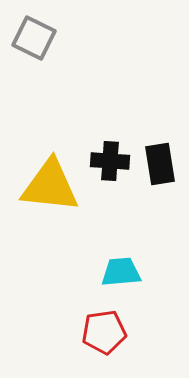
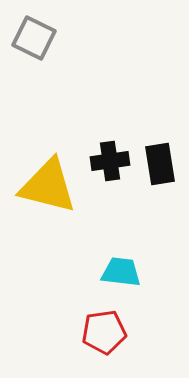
black cross: rotated 12 degrees counterclockwise
yellow triangle: moved 2 px left; rotated 8 degrees clockwise
cyan trapezoid: rotated 12 degrees clockwise
